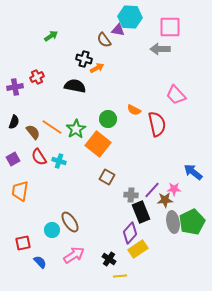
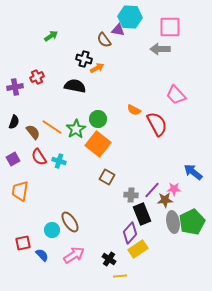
green circle at (108, 119): moved 10 px left
red semicircle at (157, 124): rotated 15 degrees counterclockwise
black rectangle at (141, 212): moved 1 px right, 2 px down
blue semicircle at (40, 262): moved 2 px right, 7 px up
